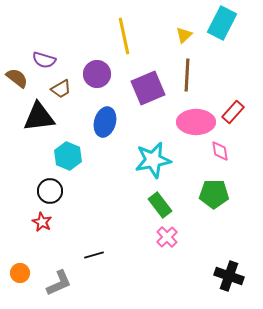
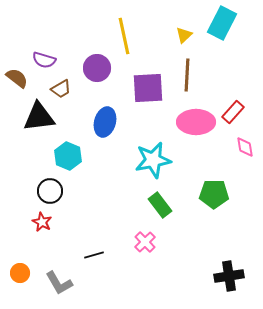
purple circle: moved 6 px up
purple square: rotated 20 degrees clockwise
pink diamond: moved 25 px right, 4 px up
pink cross: moved 22 px left, 5 px down
black cross: rotated 28 degrees counterclockwise
gray L-shape: rotated 84 degrees clockwise
